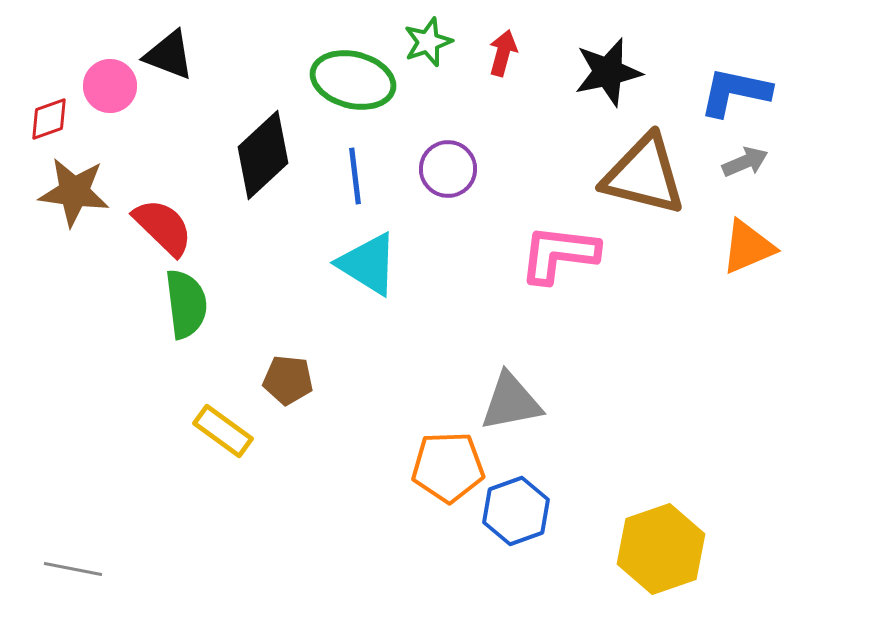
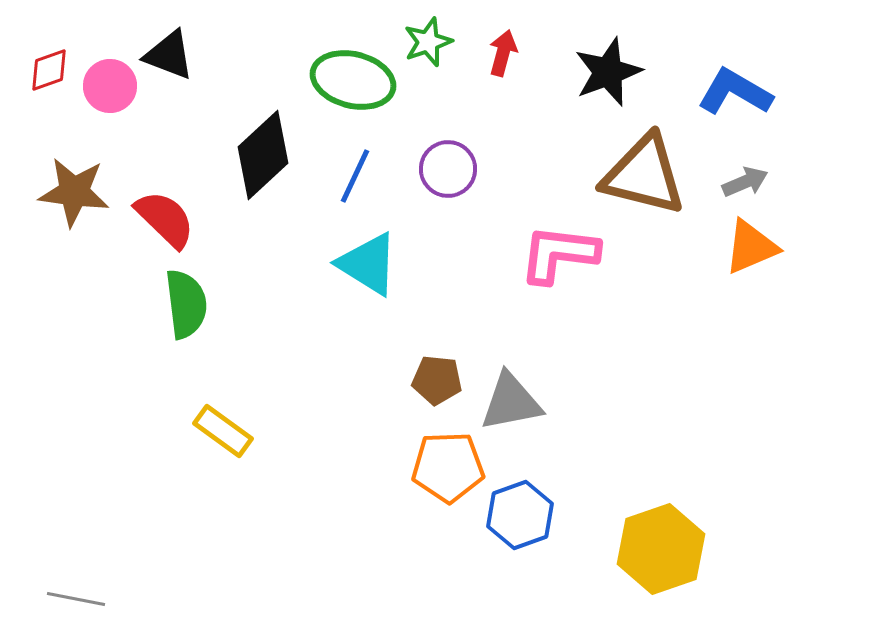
black star: rotated 8 degrees counterclockwise
blue L-shape: rotated 18 degrees clockwise
red diamond: moved 49 px up
gray arrow: moved 20 px down
blue line: rotated 32 degrees clockwise
red semicircle: moved 2 px right, 8 px up
orange triangle: moved 3 px right
brown pentagon: moved 149 px right
blue hexagon: moved 4 px right, 4 px down
gray line: moved 3 px right, 30 px down
